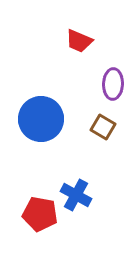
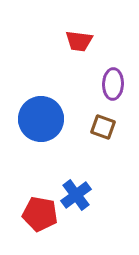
red trapezoid: rotated 16 degrees counterclockwise
brown square: rotated 10 degrees counterclockwise
blue cross: rotated 24 degrees clockwise
